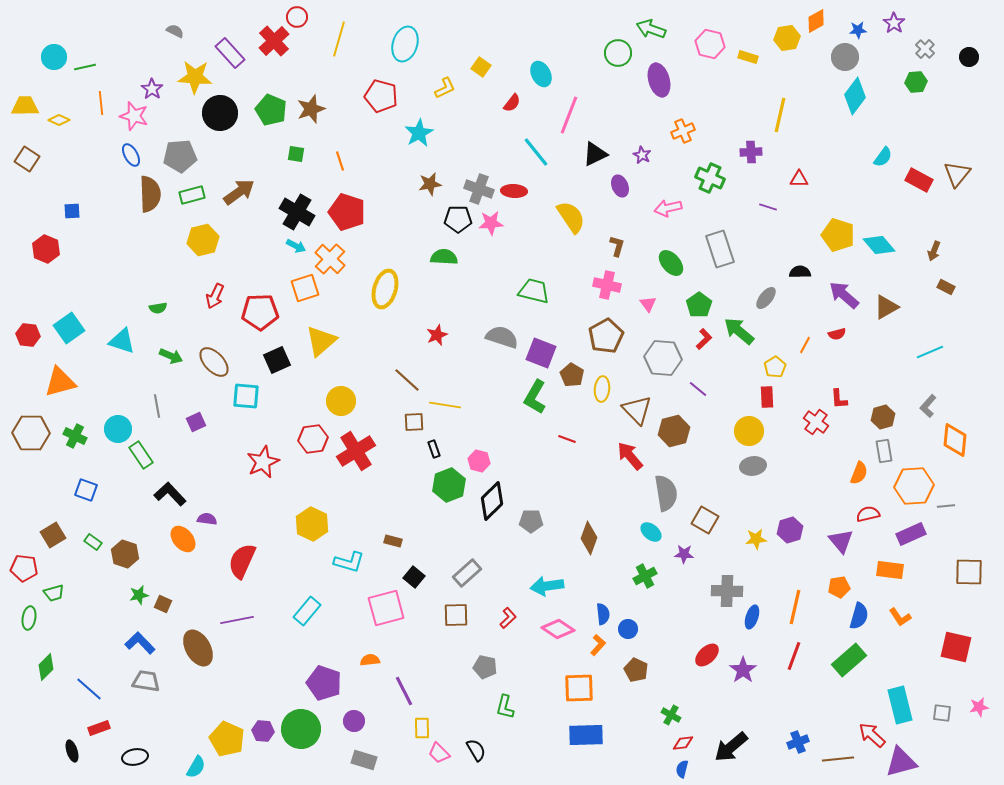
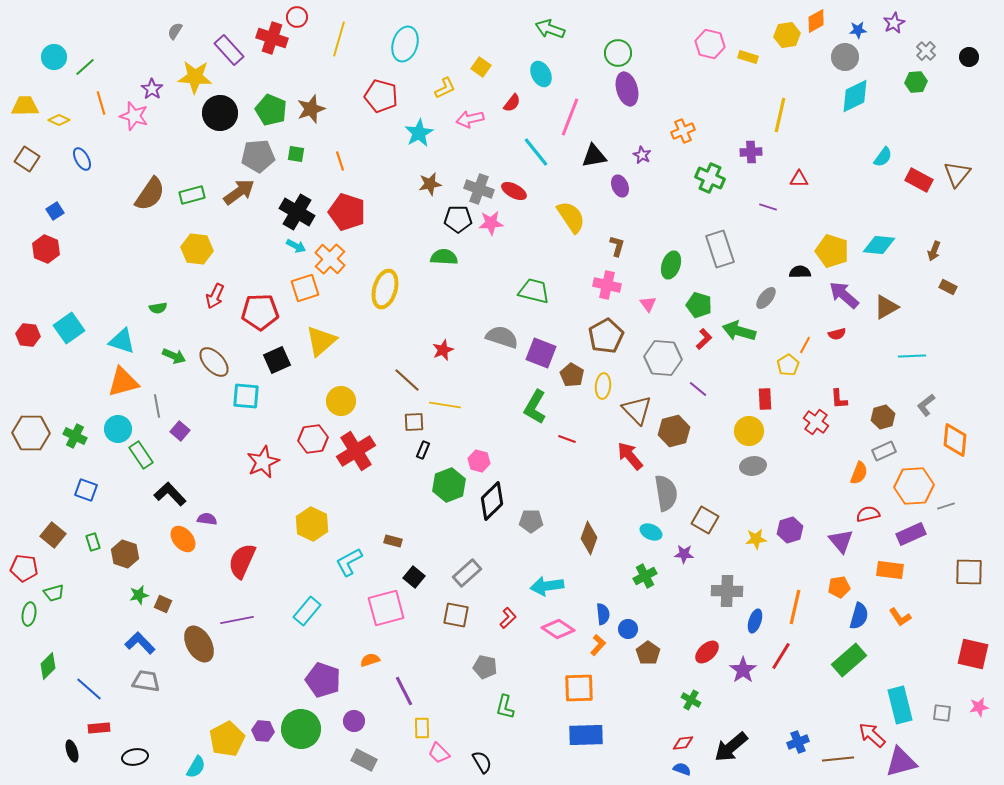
purple star at (894, 23): rotated 10 degrees clockwise
green arrow at (651, 29): moved 101 px left
gray semicircle at (175, 31): rotated 84 degrees counterclockwise
yellow hexagon at (787, 38): moved 3 px up
red cross at (274, 41): moved 2 px left, 3 px up; rotated 28 degrees counterclockwise
gray cross at (925, 49): moved 1 px right, 2 px down
purple rectangle at (230, 53): moved 1 px left, 3 px up
green line at (85, 67): rotated 30 degrees counterclockwise
purple ellipse at (659, 80): moved 32 px left, 9 px down
cyan diamond at (855, 96): rotated 27 degrees clockwise
orange line at (101, 103): rotated 10 degrees counterclockwise
pink line at (569, 115): moved 1 px right, 2 px down
black triangle at (595, 154): moved 1 px left, 2 px down; rotated 16 degrees clockwise
blue ellipse at (131, 155): moved 49 px left, 4 px down
gray pentagon at (180, 156): moved 78 px right
red ellipse at (514, 191): rotated 25 degrees clockwise
brown semicircle at (150, 194): rotated 36 degrees clockwise
pink arrow at (668, 208): moved 198 px left, 89 px up
blue square at (72, 211): moved 17 px left; rotated 30 degrees counterclockwise
yellow pentagon at (838, 235): moved 6 px left, 16 px down
yellow hexagon at (203, 240): moved 6 px left, 9 px down; rotated 20 degrees clockwise
cyan diamond at (879, 245): rotated 44 degrees counterclockwise
green ellipse at (671, 263): moved 2 px down; rotated 60 degrees clockwise
brown rectangle at (946, 287): moved 2 px right
green pentagon at (699, 305): rotated 20 degrees counterclockwise
green arrow at (739, 331): rotated 24 degrees counterclockwise
red star at (437, 335): moved 6 px right, 15 px down
cyan line at (930, 352): moved 18 px left, 4 px down; rotated 20 degrees clockwise
green arrow at (171, 356): moved 3 px right
yellow pentagon at (775, 367): moved 13 px right, 2 px up
orange triangle at (60, 382): moved 63 px right
yellow ellipse at (602, 389): moved 1 px right, 3 px up
green L-shape at (535, 397): moved 10 px down
red rectangle at (767, 397): moved 2 px left, 2 px down
gray L-shape at (928, 406): moved 2 px left, 1 px up; rotated 10 degrees clockwise
purple square at (196, 422): moved 16 px left, 9 px down; rotated 24 degrees counterclockwise
black rectangle at (434, 449): moved 11 px left, 1 px down; rotated 42 degrees clockwise
gray rectangle at (884, 451): rotated 75 degrees clockwise
gray line at (946, 506): rotated 12 degrees counterclockwise
cyan ellipse at (651, 532): rotated 15 degrees counterclockwise
brown square at (53, 535): rotated 20 degrees counterclockwise
green rectangle at (93, 542): rotated 36 degrees clockwise
cyan L-shape at (349, 562): rotated 136 degrees clockwise
brown square at (456, 615): rotated 12 degrees clockwise
blue ellipse at (752, 617): moved 3 px right, 4 px down
green ellipse at (29, 618): moved 4 px up
red square at (956, 647): moved 17 px right, 7 px down
brown ellipse at (198, 648): moved 1 px right, 4 px up
red ellipse at (707, 655): moved 3 px up
red line at (794, 656): moved 13 px left; rotated 12 degrees clockwise
orange semicircle at (370, 660): rotated 12 degrees counterclockwise
green diamond at (46, 667): moved 2 px right, 1 px up
brown pentagon at (636, 670): moved 12 px right, 17 px up; rotated 10 degrees clockwise
purple pentagon at (324, 683): moved 1 px left, 3 px up
green cross at (671, 715): moved 20 px right, 15 px up
red rectangle at (99, 728): rotated 15 degrees clockwise
yellow pentagon at (227, 739): rotated 20 degrees clockwise
black semicircle at (476, 750): moved 6 px right, 12 px down
gray rectangle at (364, 760): rotated 10 degrees clockwise
blue semicircle at (682, 769): rotated 96 degrees clockwise
